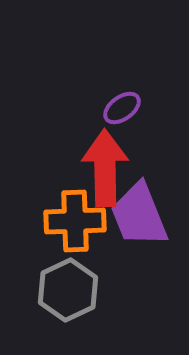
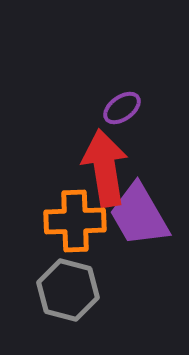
red arrow: rotated 8 degrees counterclockwise
purple trapezoid: rotated 8 degrees counterclockwise
gray hexagon: rotated 20 degrees counterclockwise
